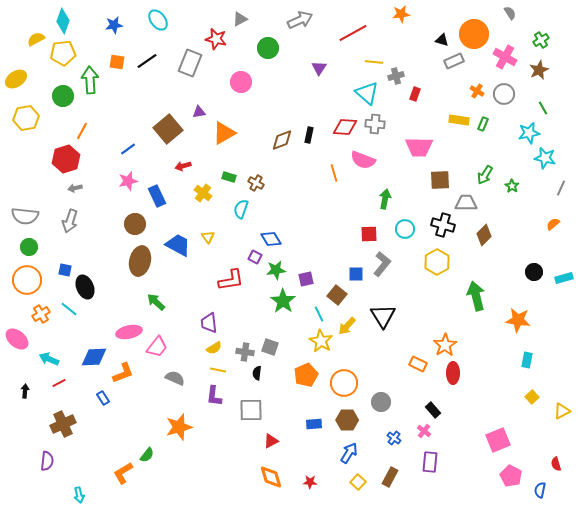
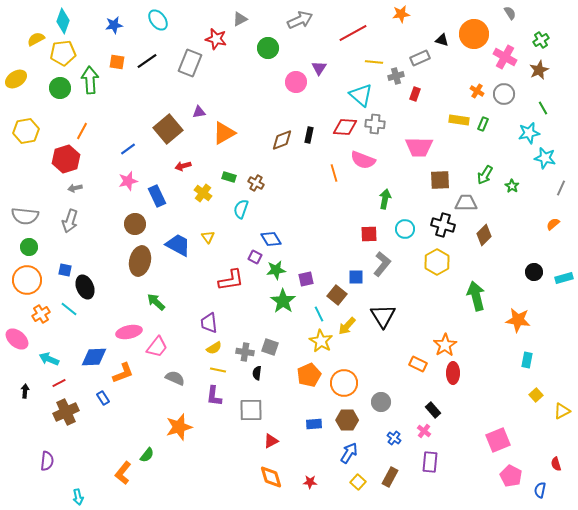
gray rectangle at (454, 61): moved 34 px left, 3 px up
pink circle at (241, 82): moved 55 px right
cyan triangle at (367, 93): moved 6 px left, 2 px down
green circle at (63, 96): moved 3 px left, 8 px up
yellow hexagon at (26, 118): moved 13 px down
blue square at (356, 274): moved 3 px down
orange pentagon at (306, 375): moved 3 px right
yellow square at (532, 397): moved 4 px right, 2 px up
brown cross at (63, 424): moved 3 px right, 12 px up
orange L-shape at (123, 473): rotated 20 degrees counterclockwise
cyan arrow at (79, 495): moved 1 px left, 2 px down
